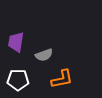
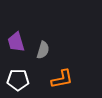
purple trapezoid: rotated 25 degrees counterclockwise
gray semicircle: moved 1 px left, 5 px up; rotated 54 degrees counterclockwise
